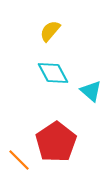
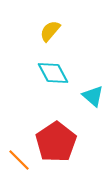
cyan triangle: moved 2 px right, 5 px down
